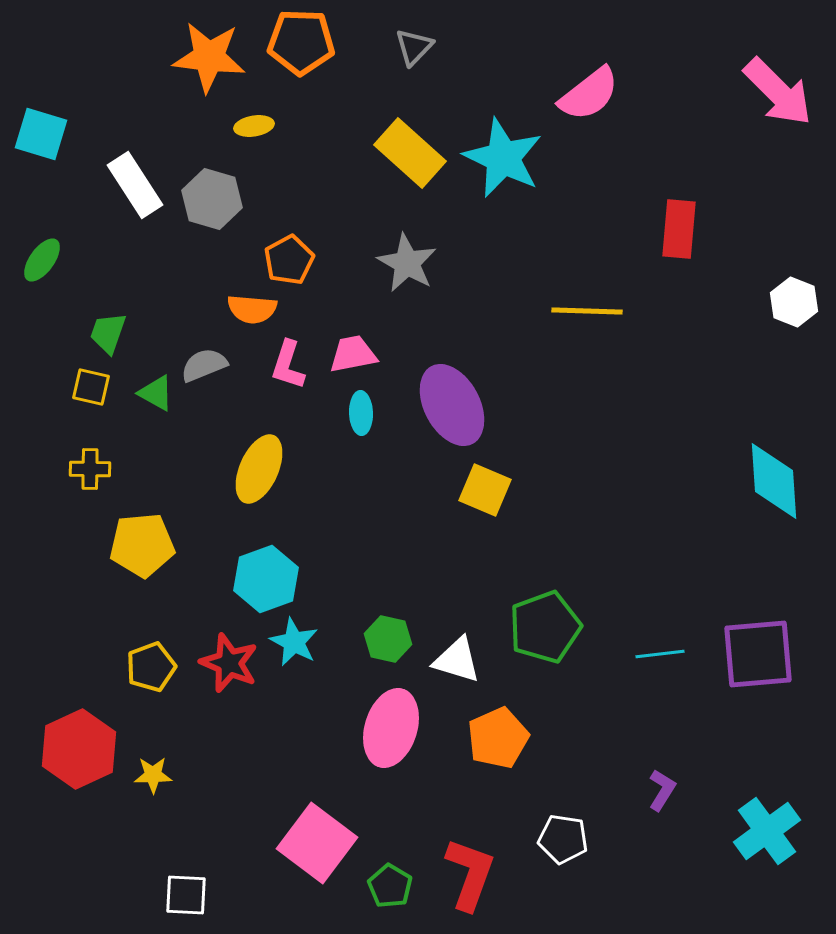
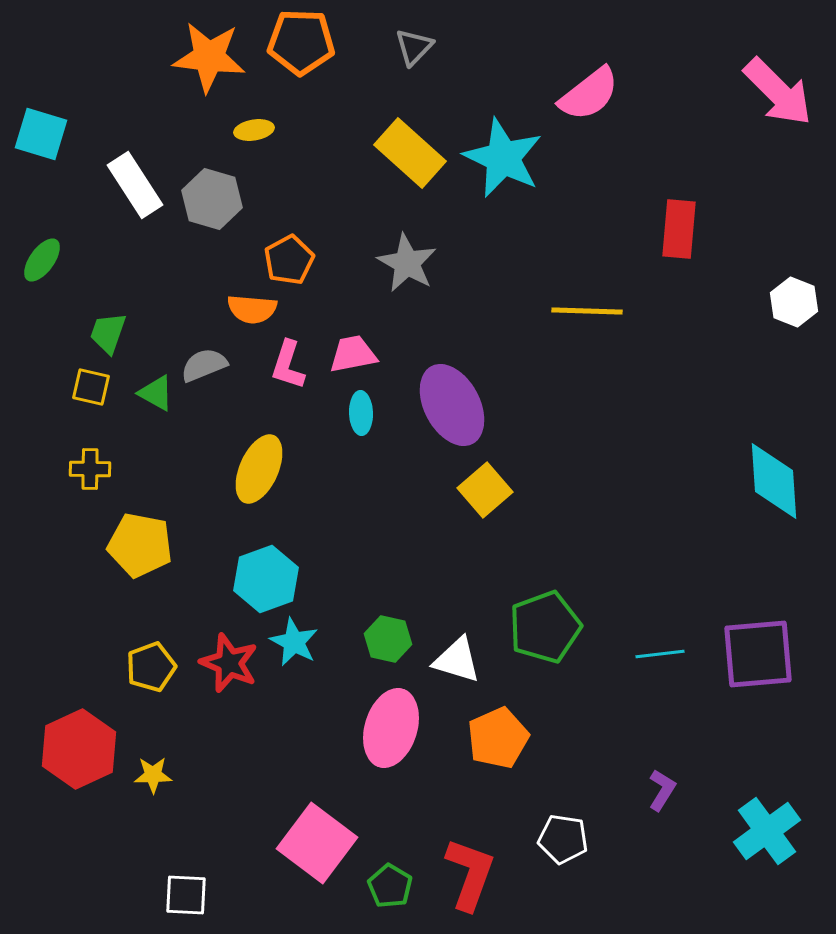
yellow ellipse at (254, 126): moved 4 px down
yellow square at (485, 490): rotated 26 degrees clockwise
yellow pentagon at (142, 545): moved 2 px left; rotated 16 degrees clockwise
